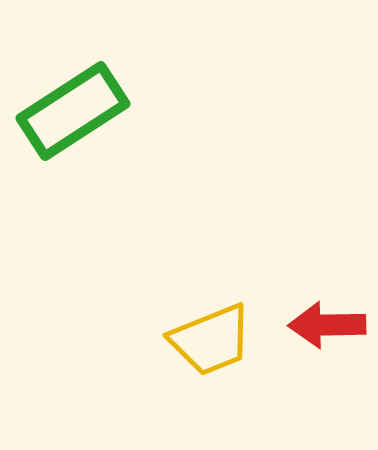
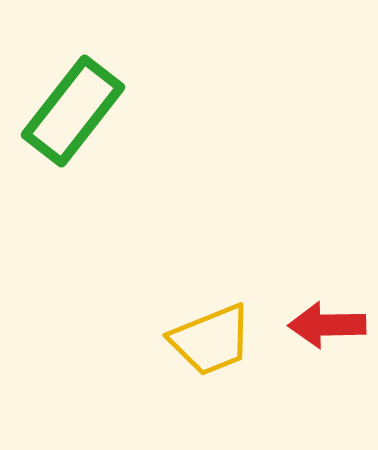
green rectangle: rotated 19 degrees counterclockwise
